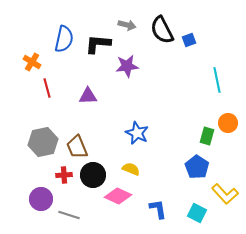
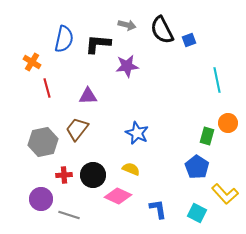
brown trapezoid: moved 18 px up; rotated 60 degrees clockwise
